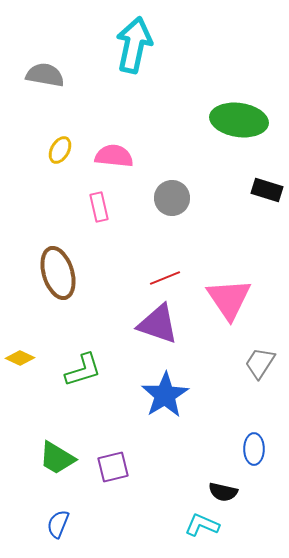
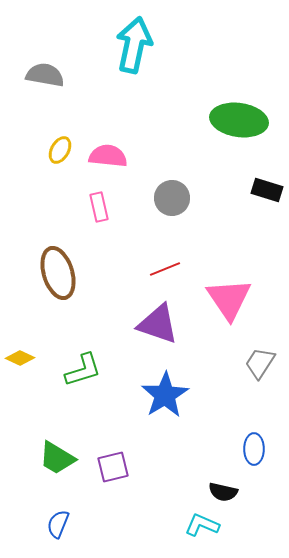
pink semicircle: moved 6 px left
red line: moved 9 px up
